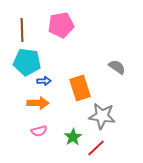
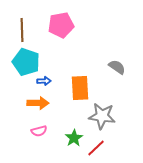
cyan pentagon: moved 1 px left; rotated 12 degrees clockwise
orange rectangle: rotated 15 degrees clockwise
green star: moved 1 px right, 1 px down
